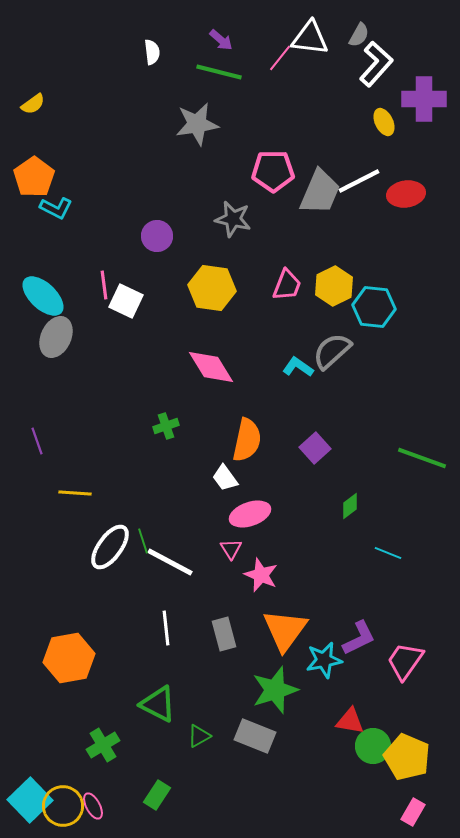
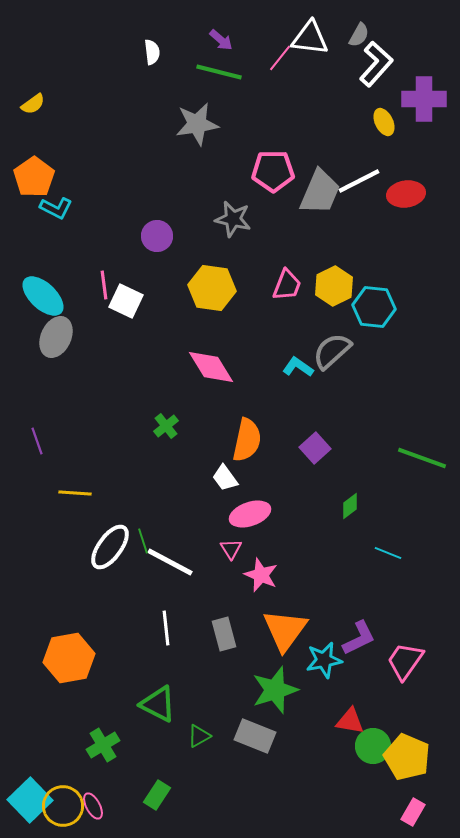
green cross at (166, 426): rotated 20 degrees counterclockwise
